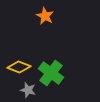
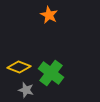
orange star: moved 4 px right, 1 px up
gray star: moved 2 px left
